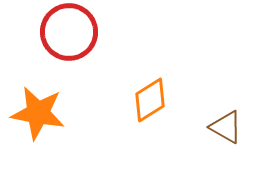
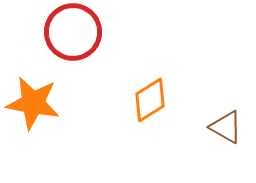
red circle: moved 4 px right
orange star: moved 5 px left, 10 px up
